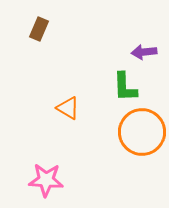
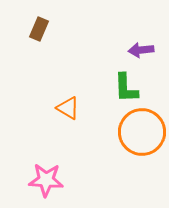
purple arrow: moved 3 px left, 2 px up
green L-shape: moved 1 px right, 1 px down
